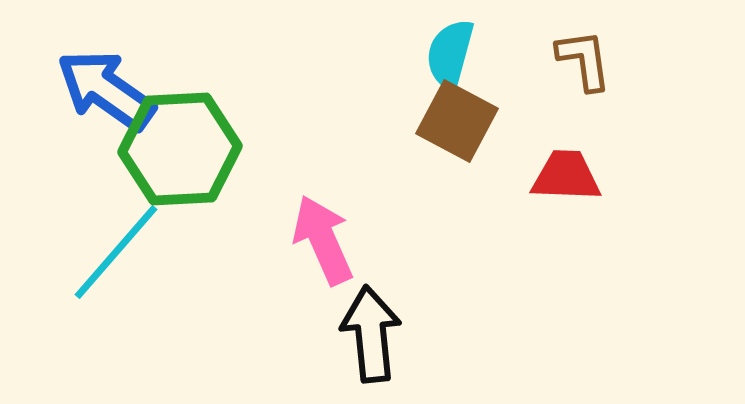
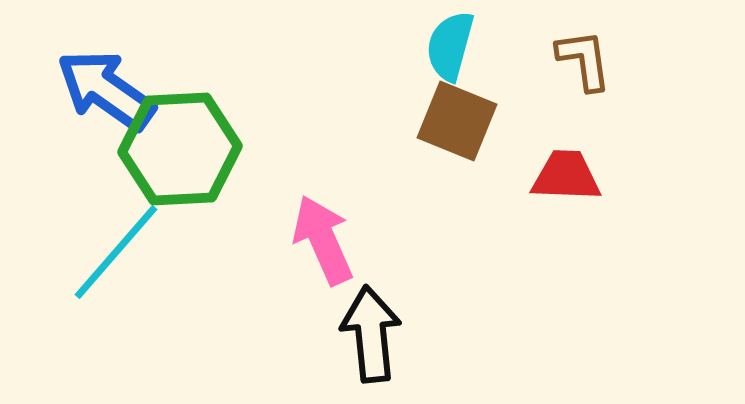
cyan semicircle: moved 8 px up
brown square: rotated 6 degrees counterclockwise
